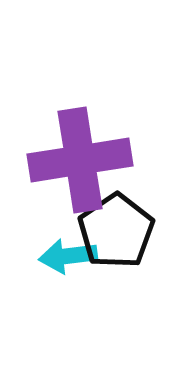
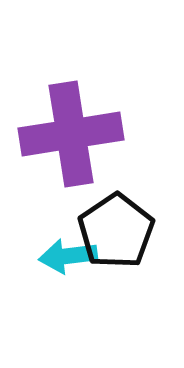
purple cross: moved 9 px left, 26 px up
